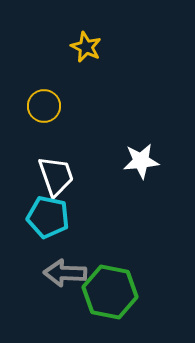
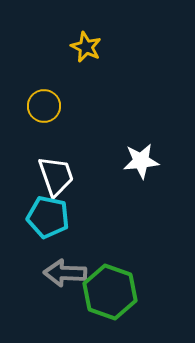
green hexagon: rotated 8 degrees clockwise
